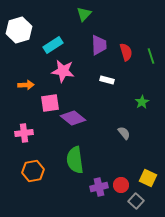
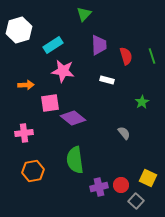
red semicircle: moved 4 px down
green line: moved 1 px right
